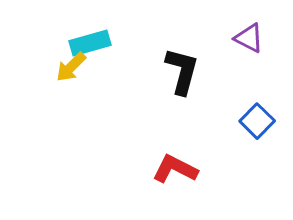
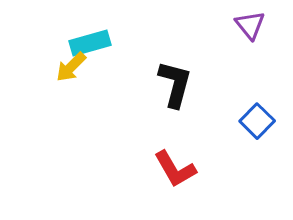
purple triangle: moved 1 px right, 13 px up; rotated 24 degrees clockwise
black L-shape: moved 7 px left, 13 px down
red L-shape: rotated 147 degrees counterclockwise
